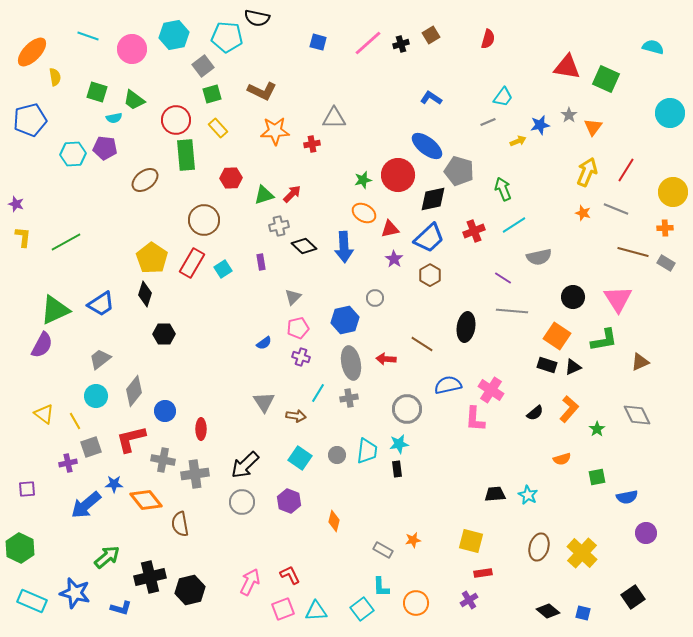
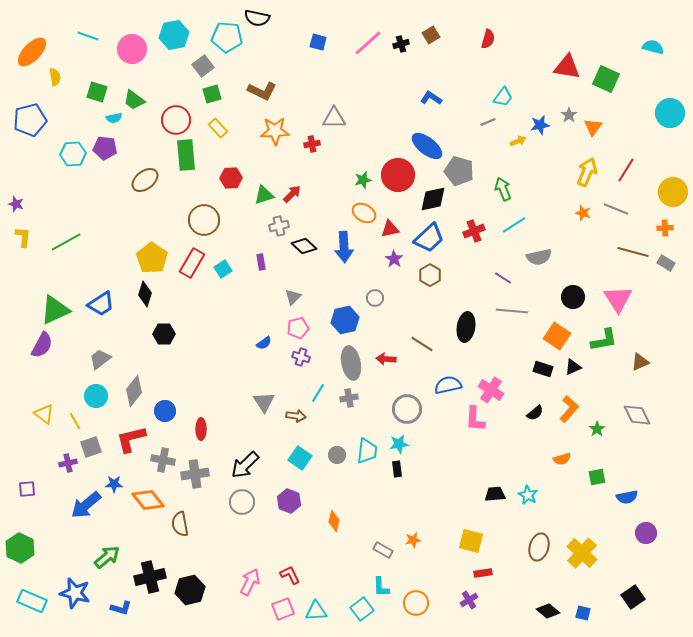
black rectangle at (547, 365): moved 4 px left, 4 px down
orange diamond at (146, 500): moved 2 px right
